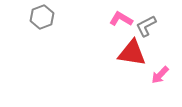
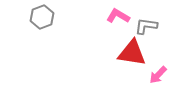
pink L-shape: moved 3 px left, 3 px up
gray L-shape: rotated 35 degrees clockwise
pink arrow: moved 2 px left
